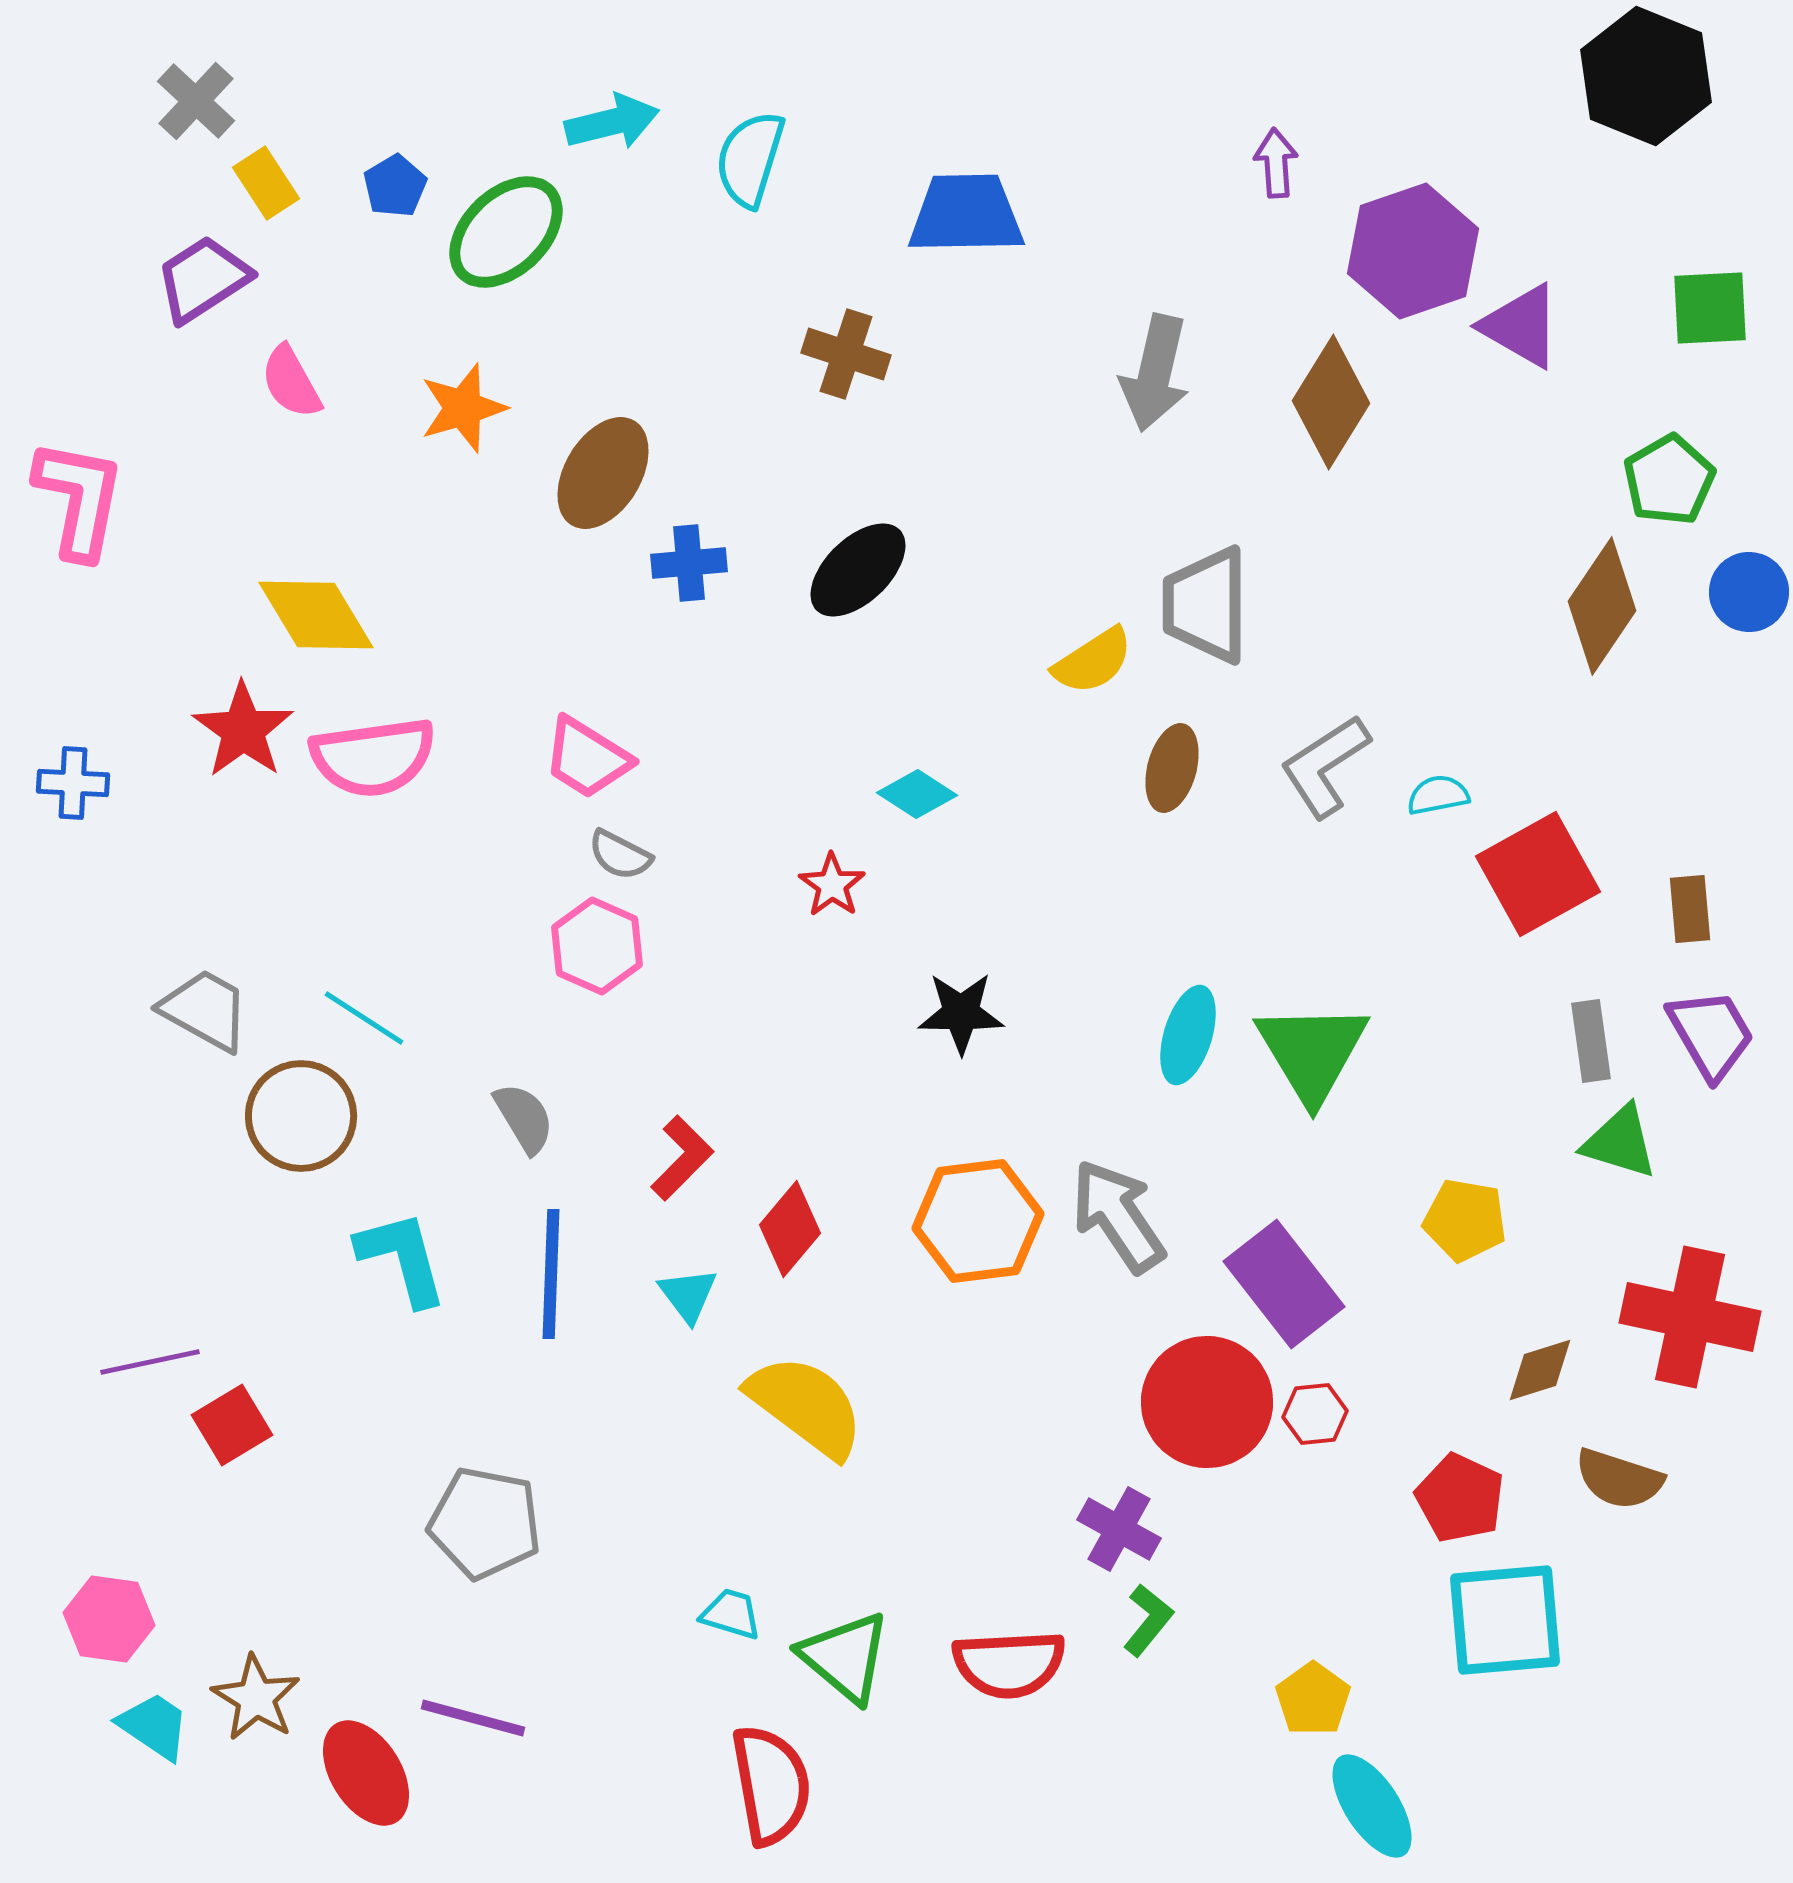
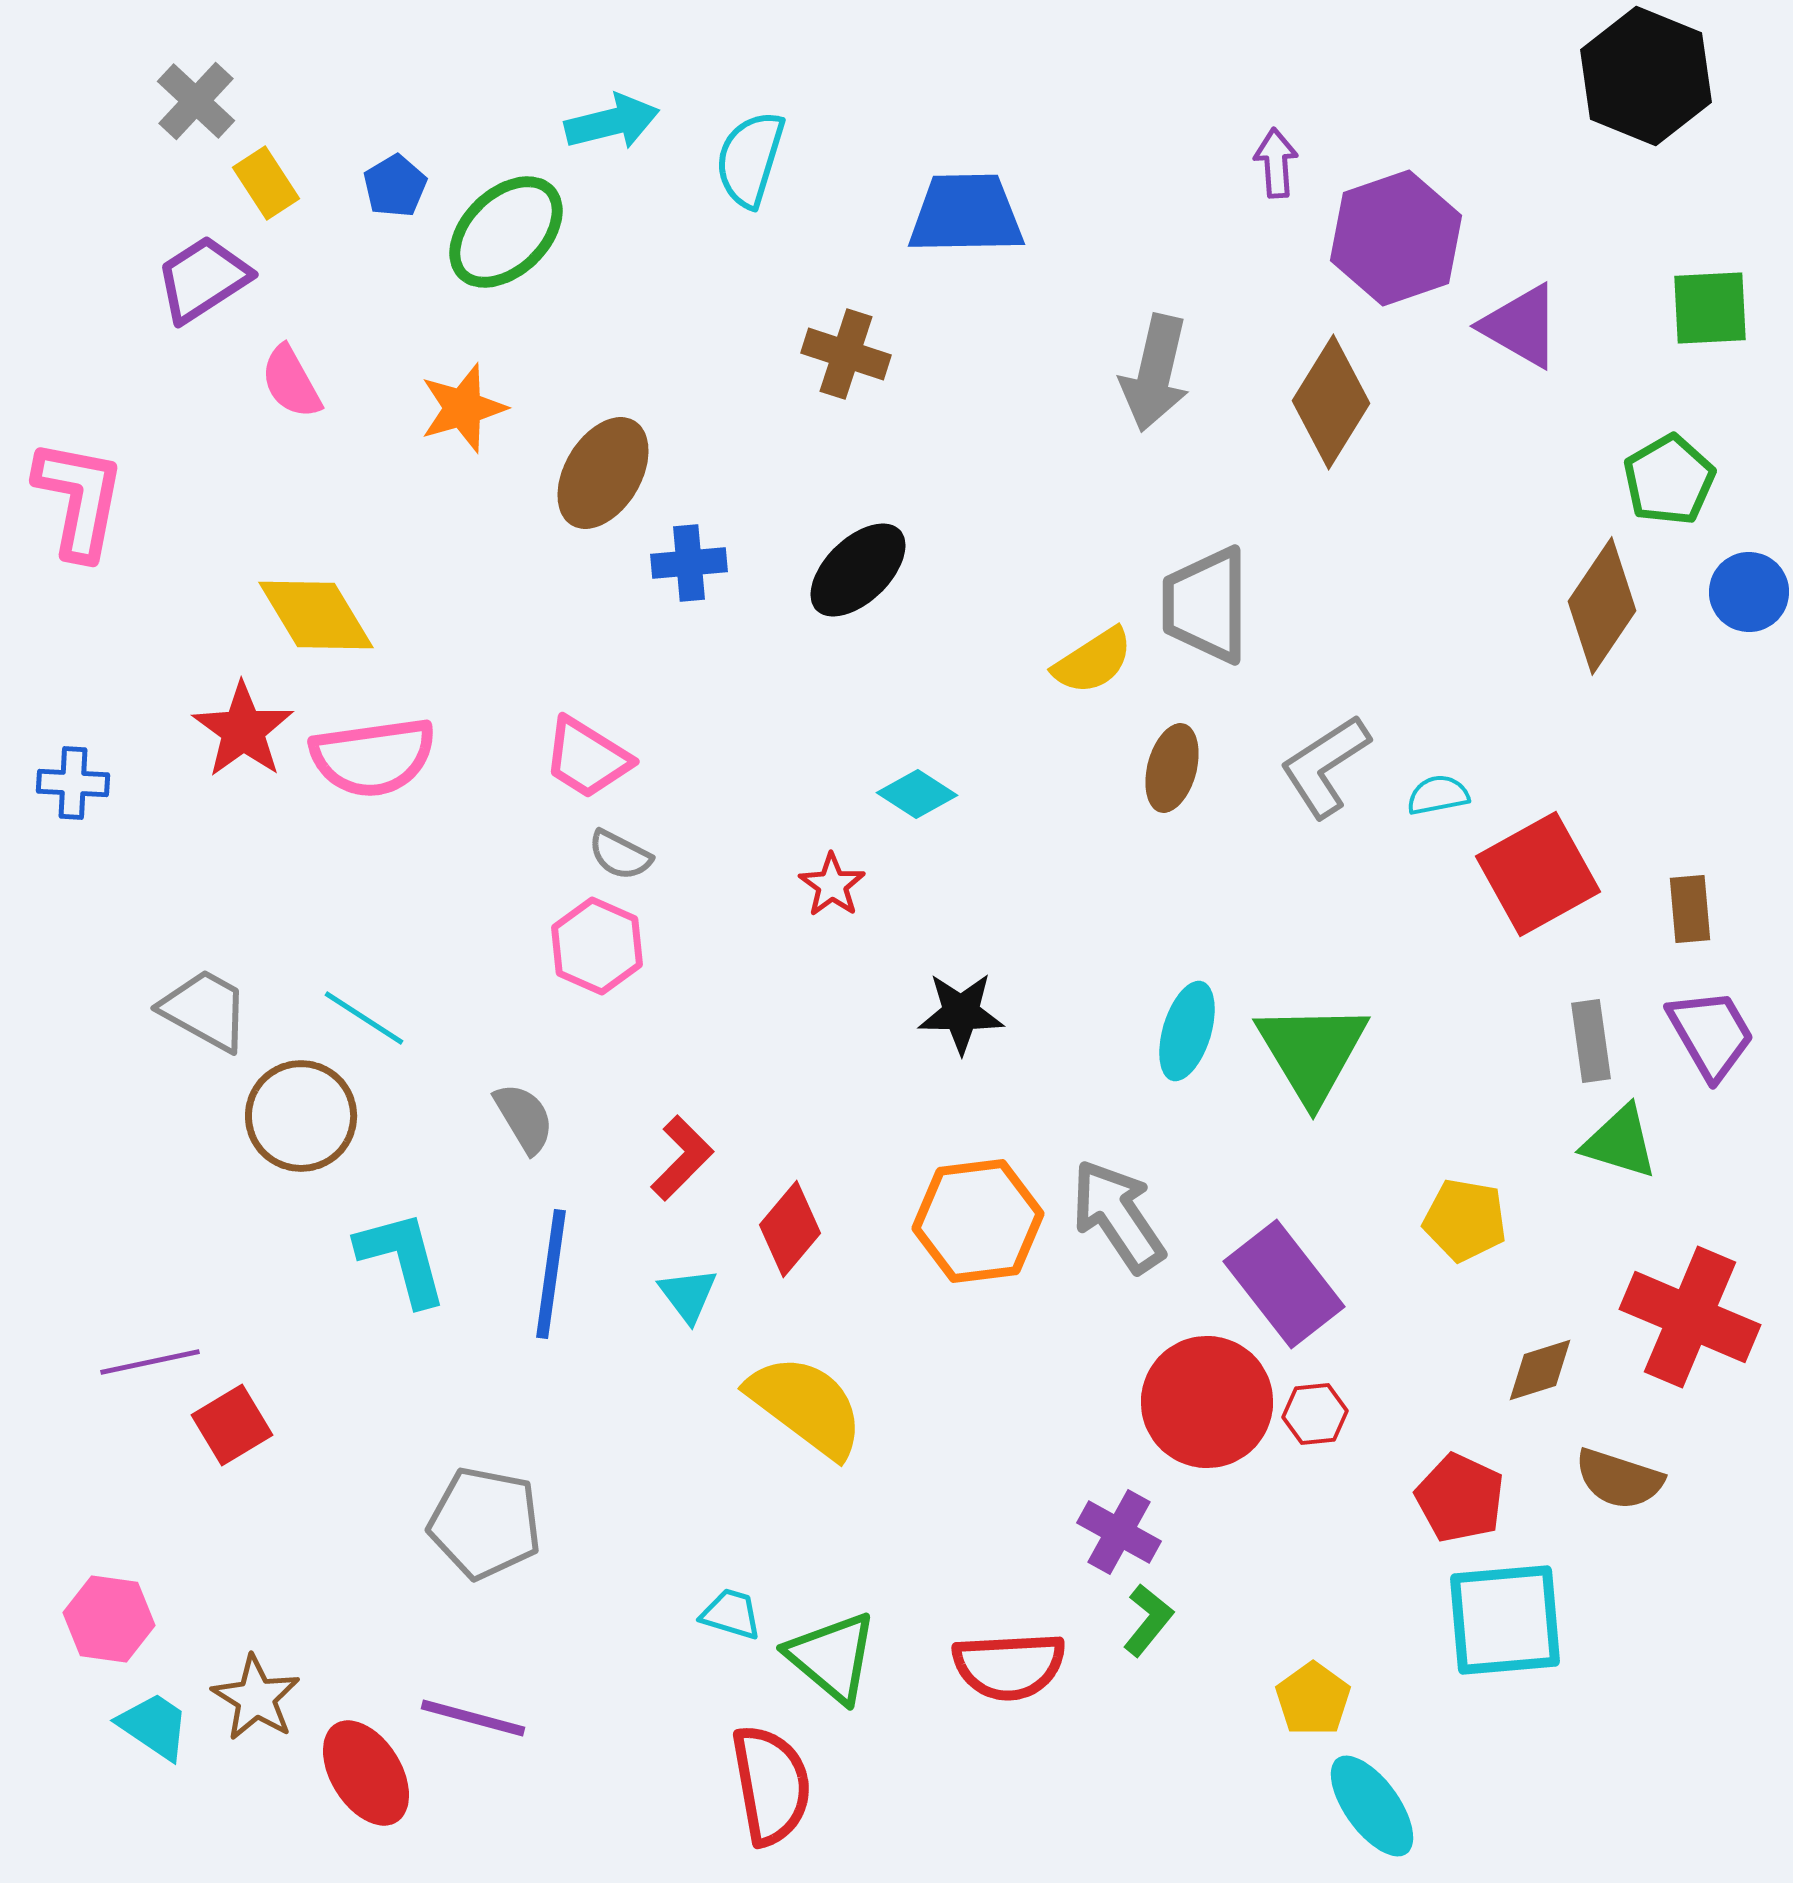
purple hexagon at (1413, 251): moved 17 px left, 13 px up
cyan ellipse at (1188, 1035): moved 1 px left, 4 px up
blue line at (551, 1274): rotated 6 degrees clockwise
red cross at (1690, 1317): rotated 11 degrees clockwise
purple cross at (1119, 1529): moved 3 px down
green triangle at (845, 1657): moved 13 px left
red semicircle at (1009, 1664): moved 2 px down
cyan ellipse at (1372, 1806): rotated 3 degrees counterclockwise
